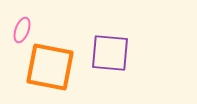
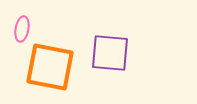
pink ellipse: moved 1 px up; rotated 10 degrees counterclockwise
